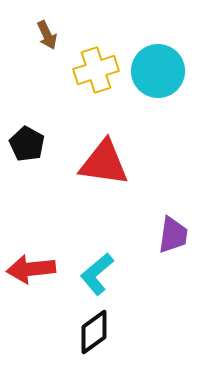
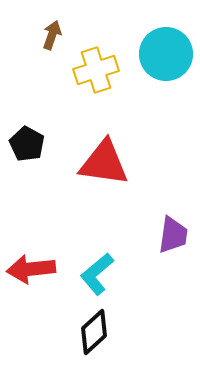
brown arrow: moved 5 px right; rotated 136 degrees counterclockwise
cyan circle: moved 8 px right, 17 px up
black diamond: rotated 6 degrees counterclockwise
